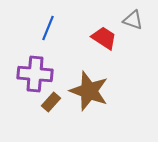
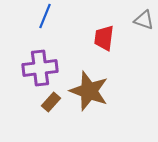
gray triangle: moved 11 px right
blue line: moved 3 px left, 12 px up
red trapezoid: rotated 116 degrees counterclockwise
purple cross: moved 5 px right, 6 px up; rotated 12 degrees counterclockwise
